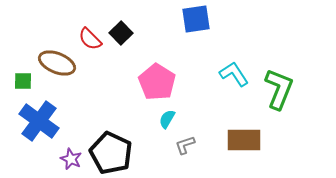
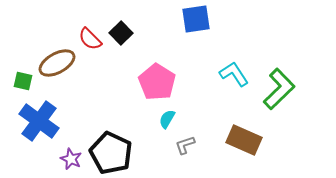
brown ellipse: rotated 51 degrees counterclockwise
green square: rotated 12 degrees clockwise
green L-shape: rotated 24 degrees clockwise
brown rectangle: rotated 24 degrees clockwise
